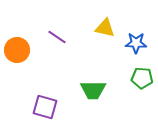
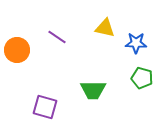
green pentagon: rotated 10 degrees clockwise
